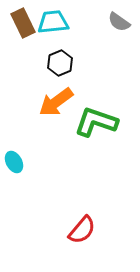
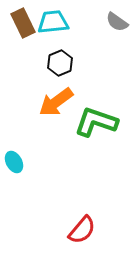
gray semicircle: moved 2 px left
